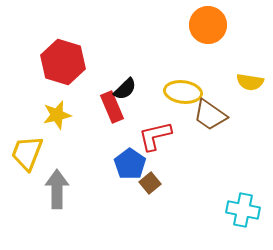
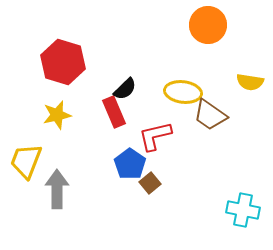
red rectangle: moved 2 px right, 5 px down
yellow trapezoid: moved 1 px left, 8 px down
